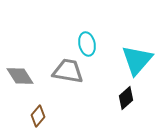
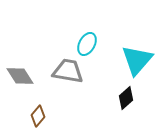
cyan ellipse: rotated 40 degrees clockwise
